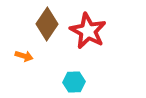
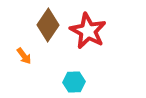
brown diamond: moved 1 px right, 1 px down
orange arrow: rotated 36 degrees clockwise
